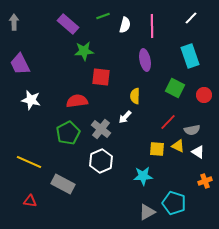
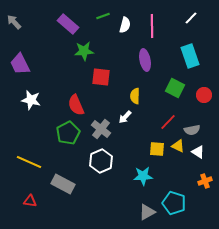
gray arrow: rotated 42 degrees counterclockwise
red semicircle: moved 1 px left, 4 px down; rotated 105 degrees counterclockwise
